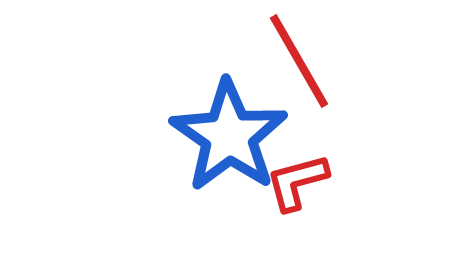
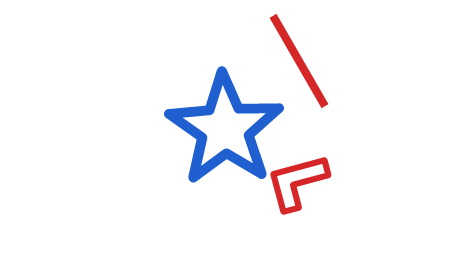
blue star: moved 4 px left, 7 px up
